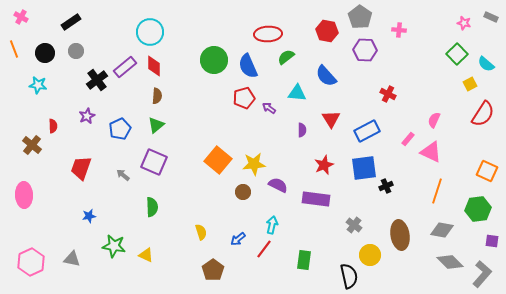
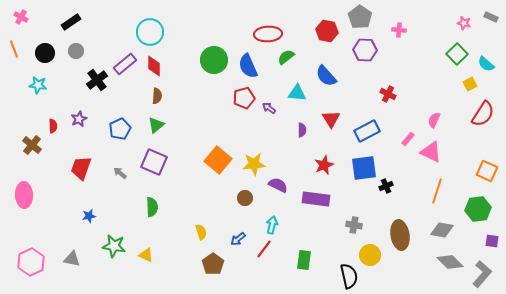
purple rectangle at (125, 67): moved 3 px up
purple star at (87, 116): moved 8 px left, 3 px down
gray arrow at (123, 175): moved 3 px left, 2 px up
brown circle at (243, 192): moved 2 px right, 6 px down
gray cross at (354, 225): rotated 28 degrees counterclockwise
brown pentagon at (213, 270): moved 6 px up
